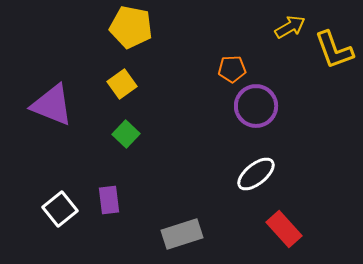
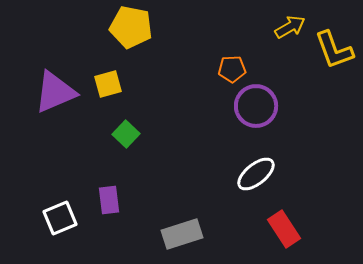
yellow square: moved 14 px left; rotated 20 degrees clockwise
purple triangle: moved 3 px right, 13 px up; rotated 45 degrees counterclockwise
white square: moved 9 px down; rotated 16 degrees clockwise
red rectangle: rotated 9 degrees clockwise
